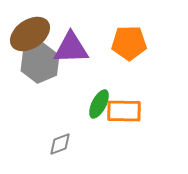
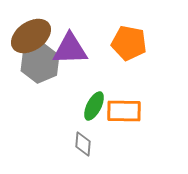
brown ellipse: moved 1 px right, 2 px down
orange pentagon: rotated 12 degrees clockwise
purple triangle: moved 1 px left, 1 px down
green ellipse: moved 5 px left, 2 px down
gray diamond: moved 23 px right; rotated 65 degrees counterclockwise
